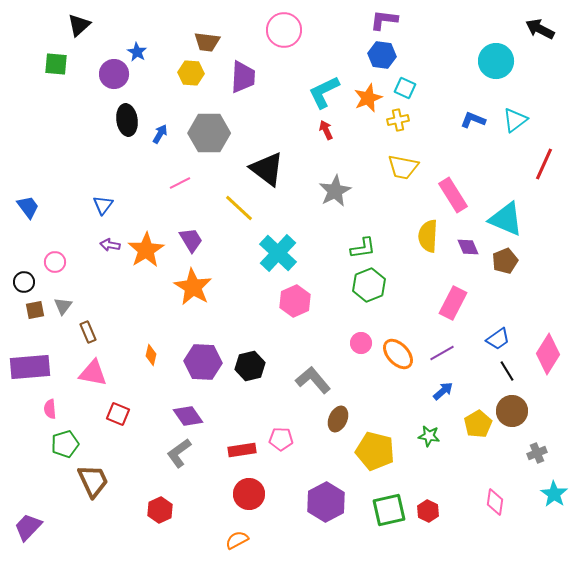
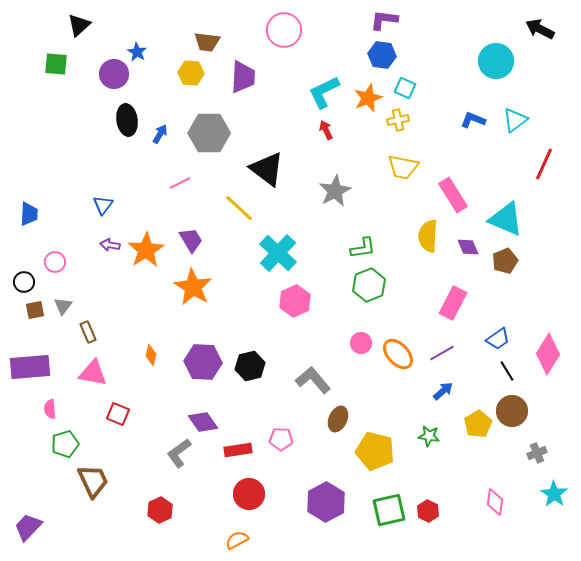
blue trapezoid at (28, 207): moved 1 px right, 7 px down; rotated 40 degrees clockwise
purple diamond at (188, 416): moved 15 px right, 6 px down
red rectangle at (242, 450): moved 4 px left
